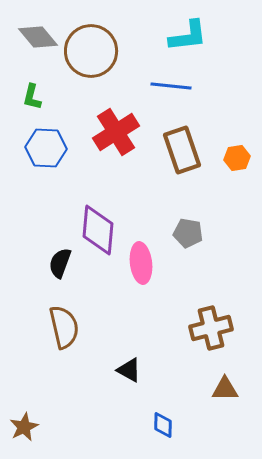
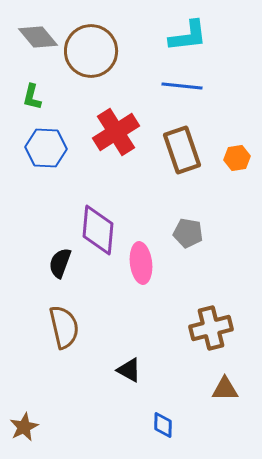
blue line: moved 11 px right
